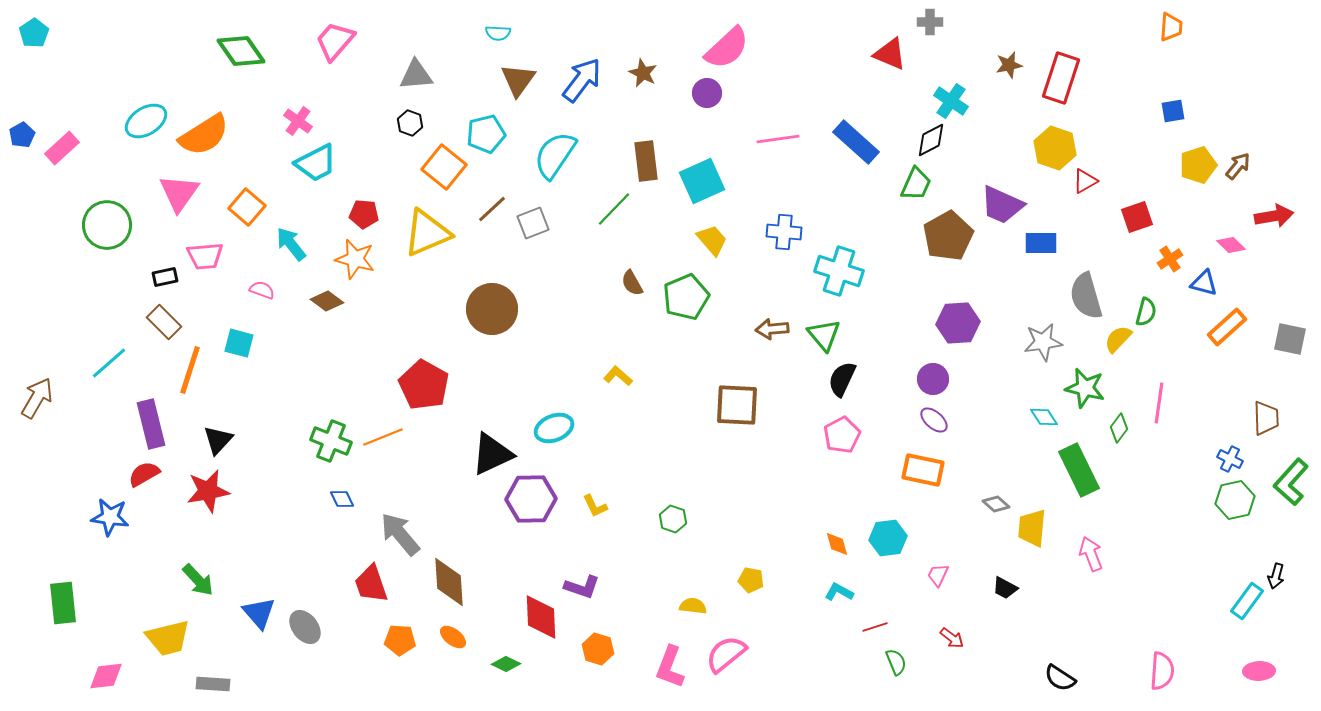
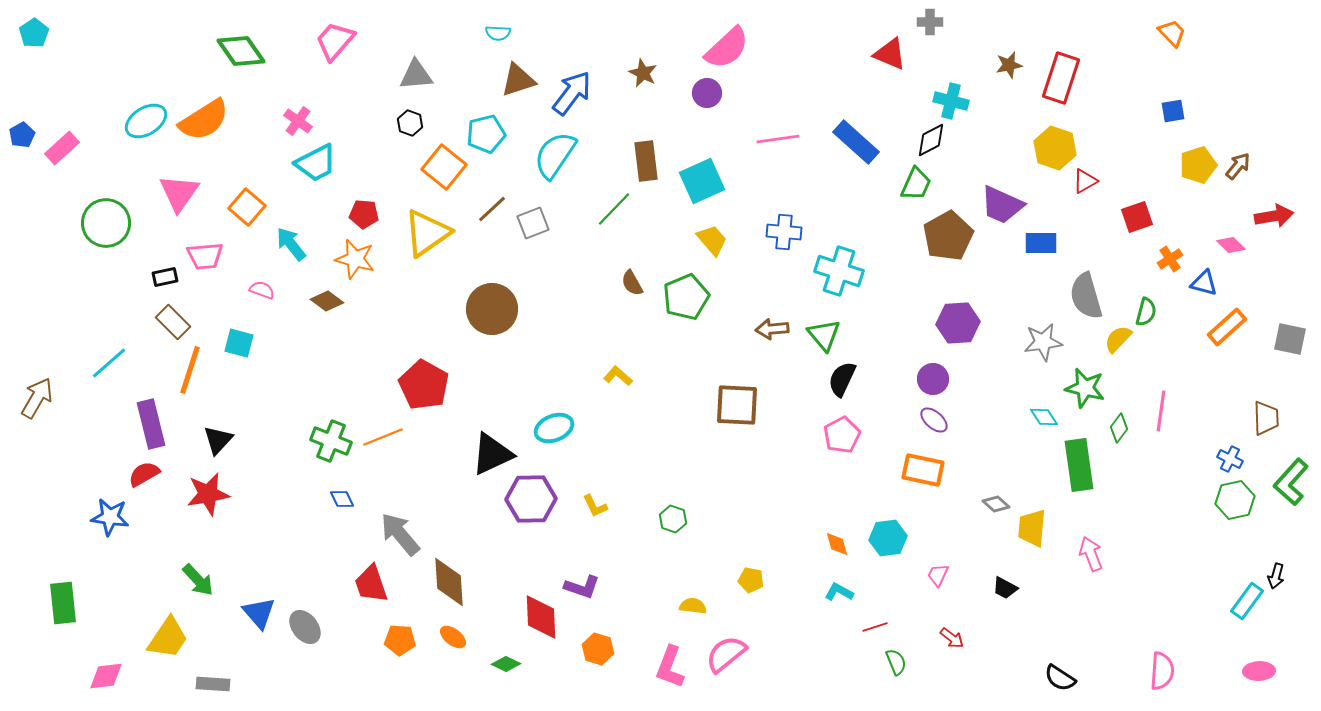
orange trapezoid at (1171, 27): moved 1 px right, 6 px down; rotated 48 degrees counterclockwise
brown triangle at (518, 80): rotated 36 degrees clockwise
blue arrow at (582, 80): moved 10 px left, 13 px down
cyan cross at (951, 101): rotated 20 degrees counterclockwise
orange semicircle at (204, 135): moved 15 px up
green circle at (107, 225): moved 1 px left, 2 px up
yellow triangle at (427, 233): rotated 12 degrees counterclockwise
brown rectangle at (164, 322): moved 9 px right
pink line at (1159, 403): moved 2 px right, 8 px down
green rectangle at (1079, 470): moved 5 px up; rotated 18 degrees clockwise
red star at (208, 491): moved 3 px down
yellow trapezoid at (168, 638): rotated 42 degrees counterclockwise
